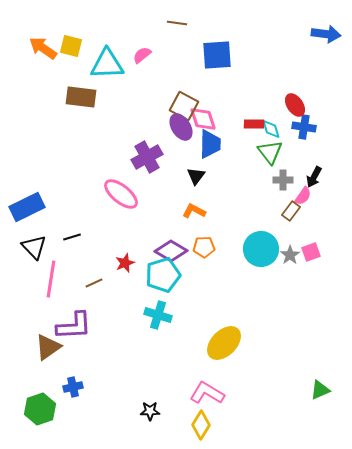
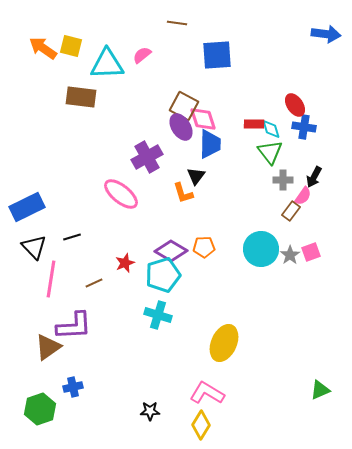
orange L-shape at (194, 211): moved 11 px left, 18 px up; rotated 135 degrees counterclockwise
yellow ellipse at (224, 343): rotated 21 degrees counterclockwise
